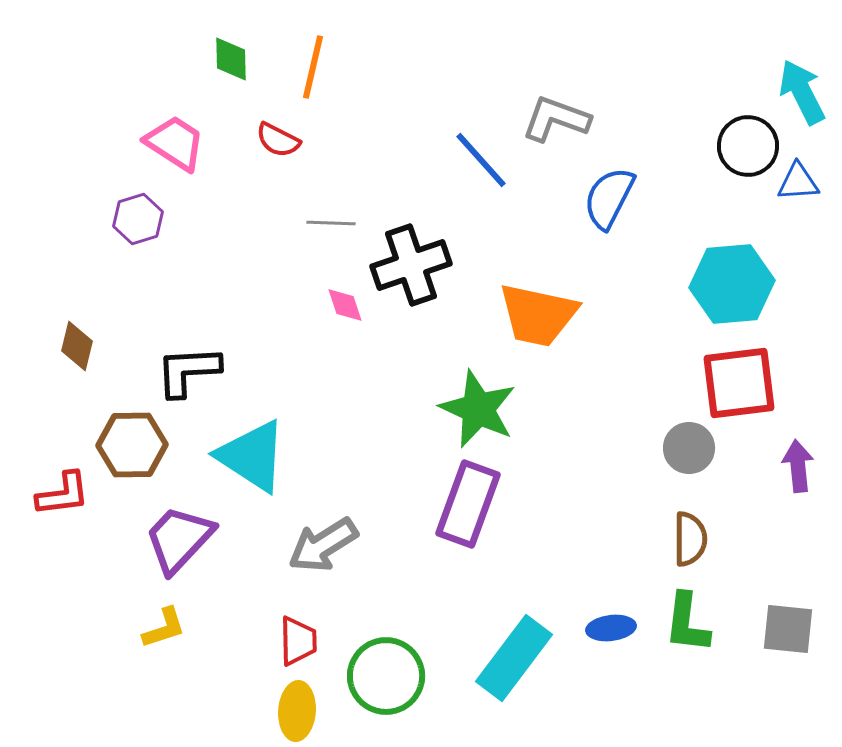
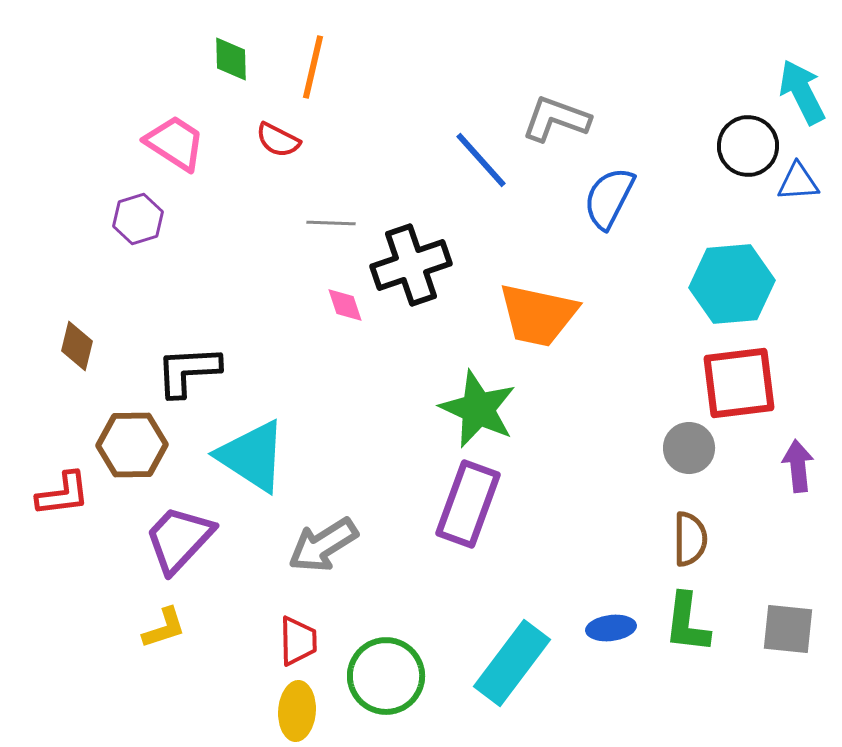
cyan rectangle: moved 2 px left, 5 px down
